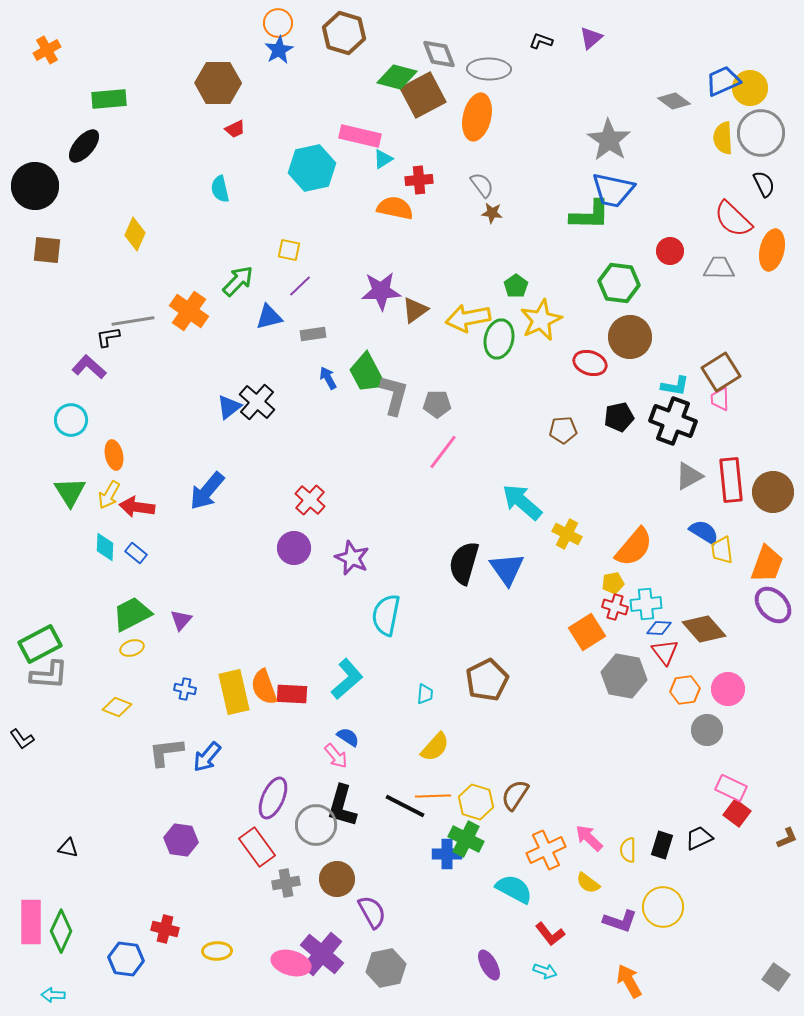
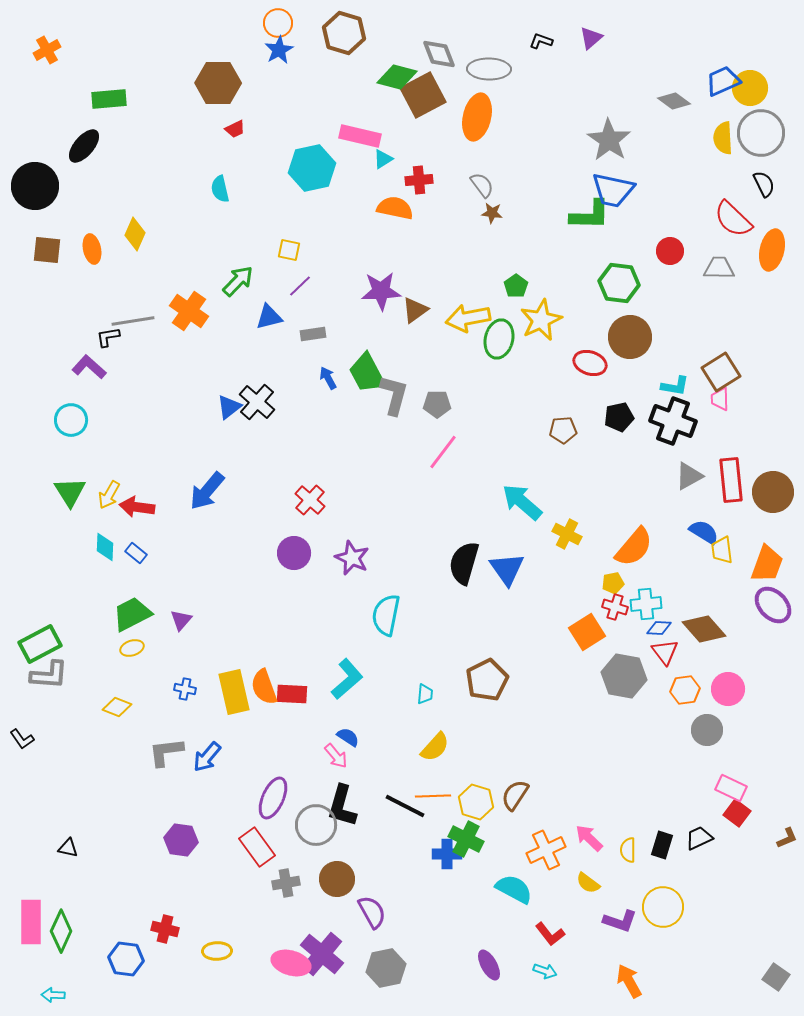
orange ellipse at (114, 455): moved 22 px left, 206 px up
purple circle at (294, 548): moved 5 px down
